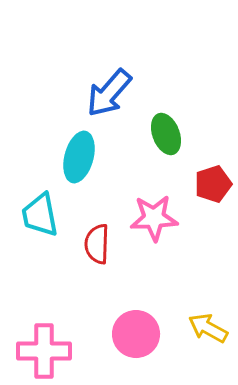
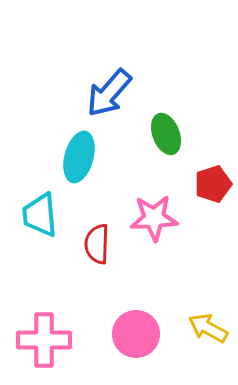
cyan trapezoid: rotated 6 degrees clockwise
pink cross: moved 11 px up
